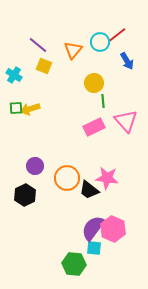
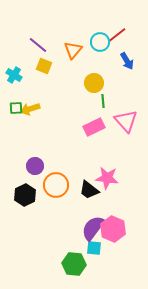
orange circle: moved 11 px left, 7 px down
